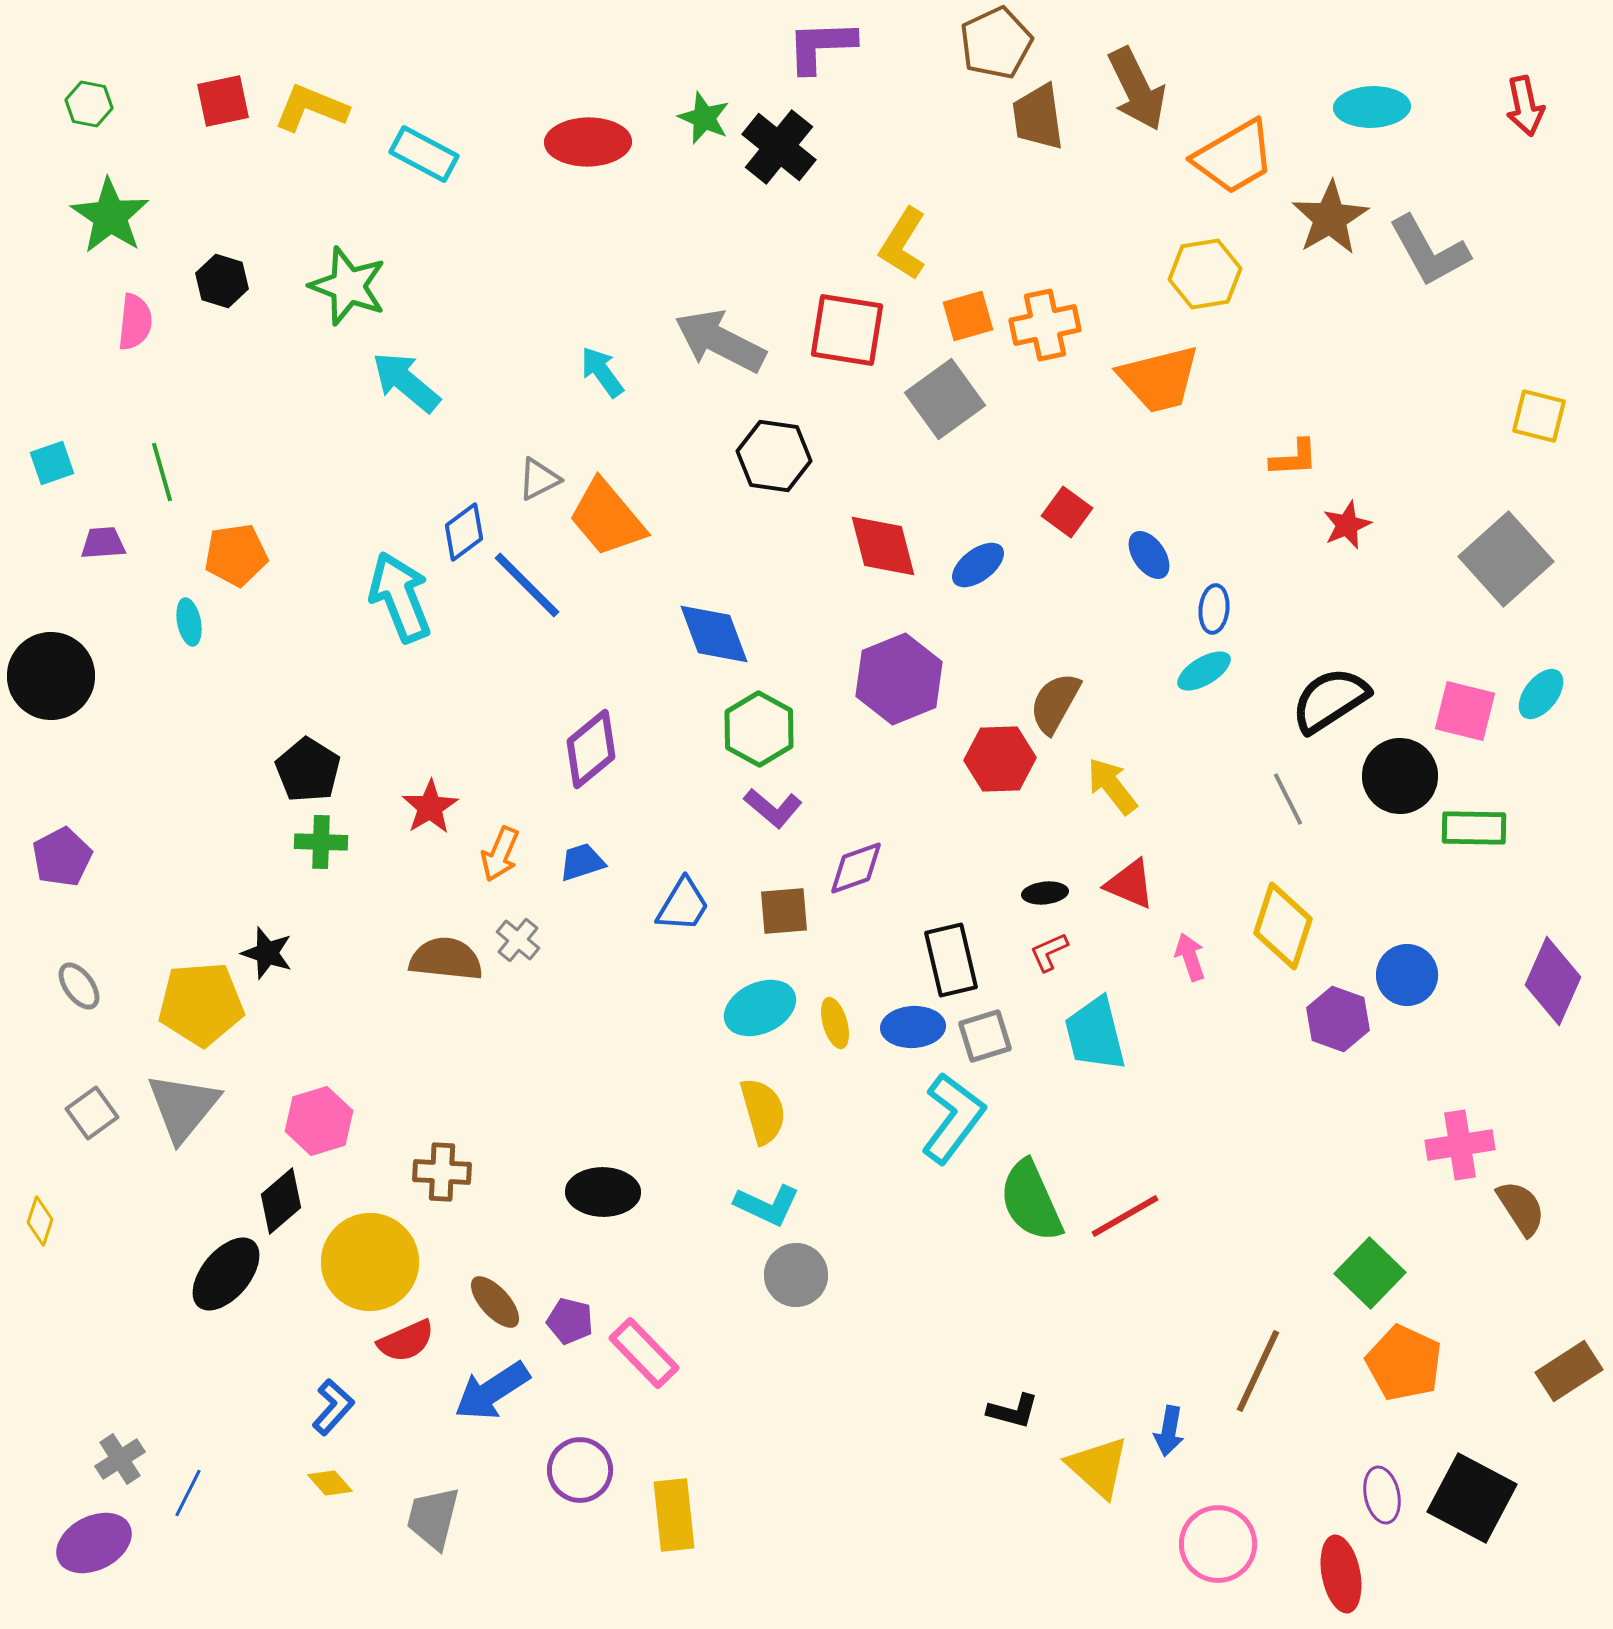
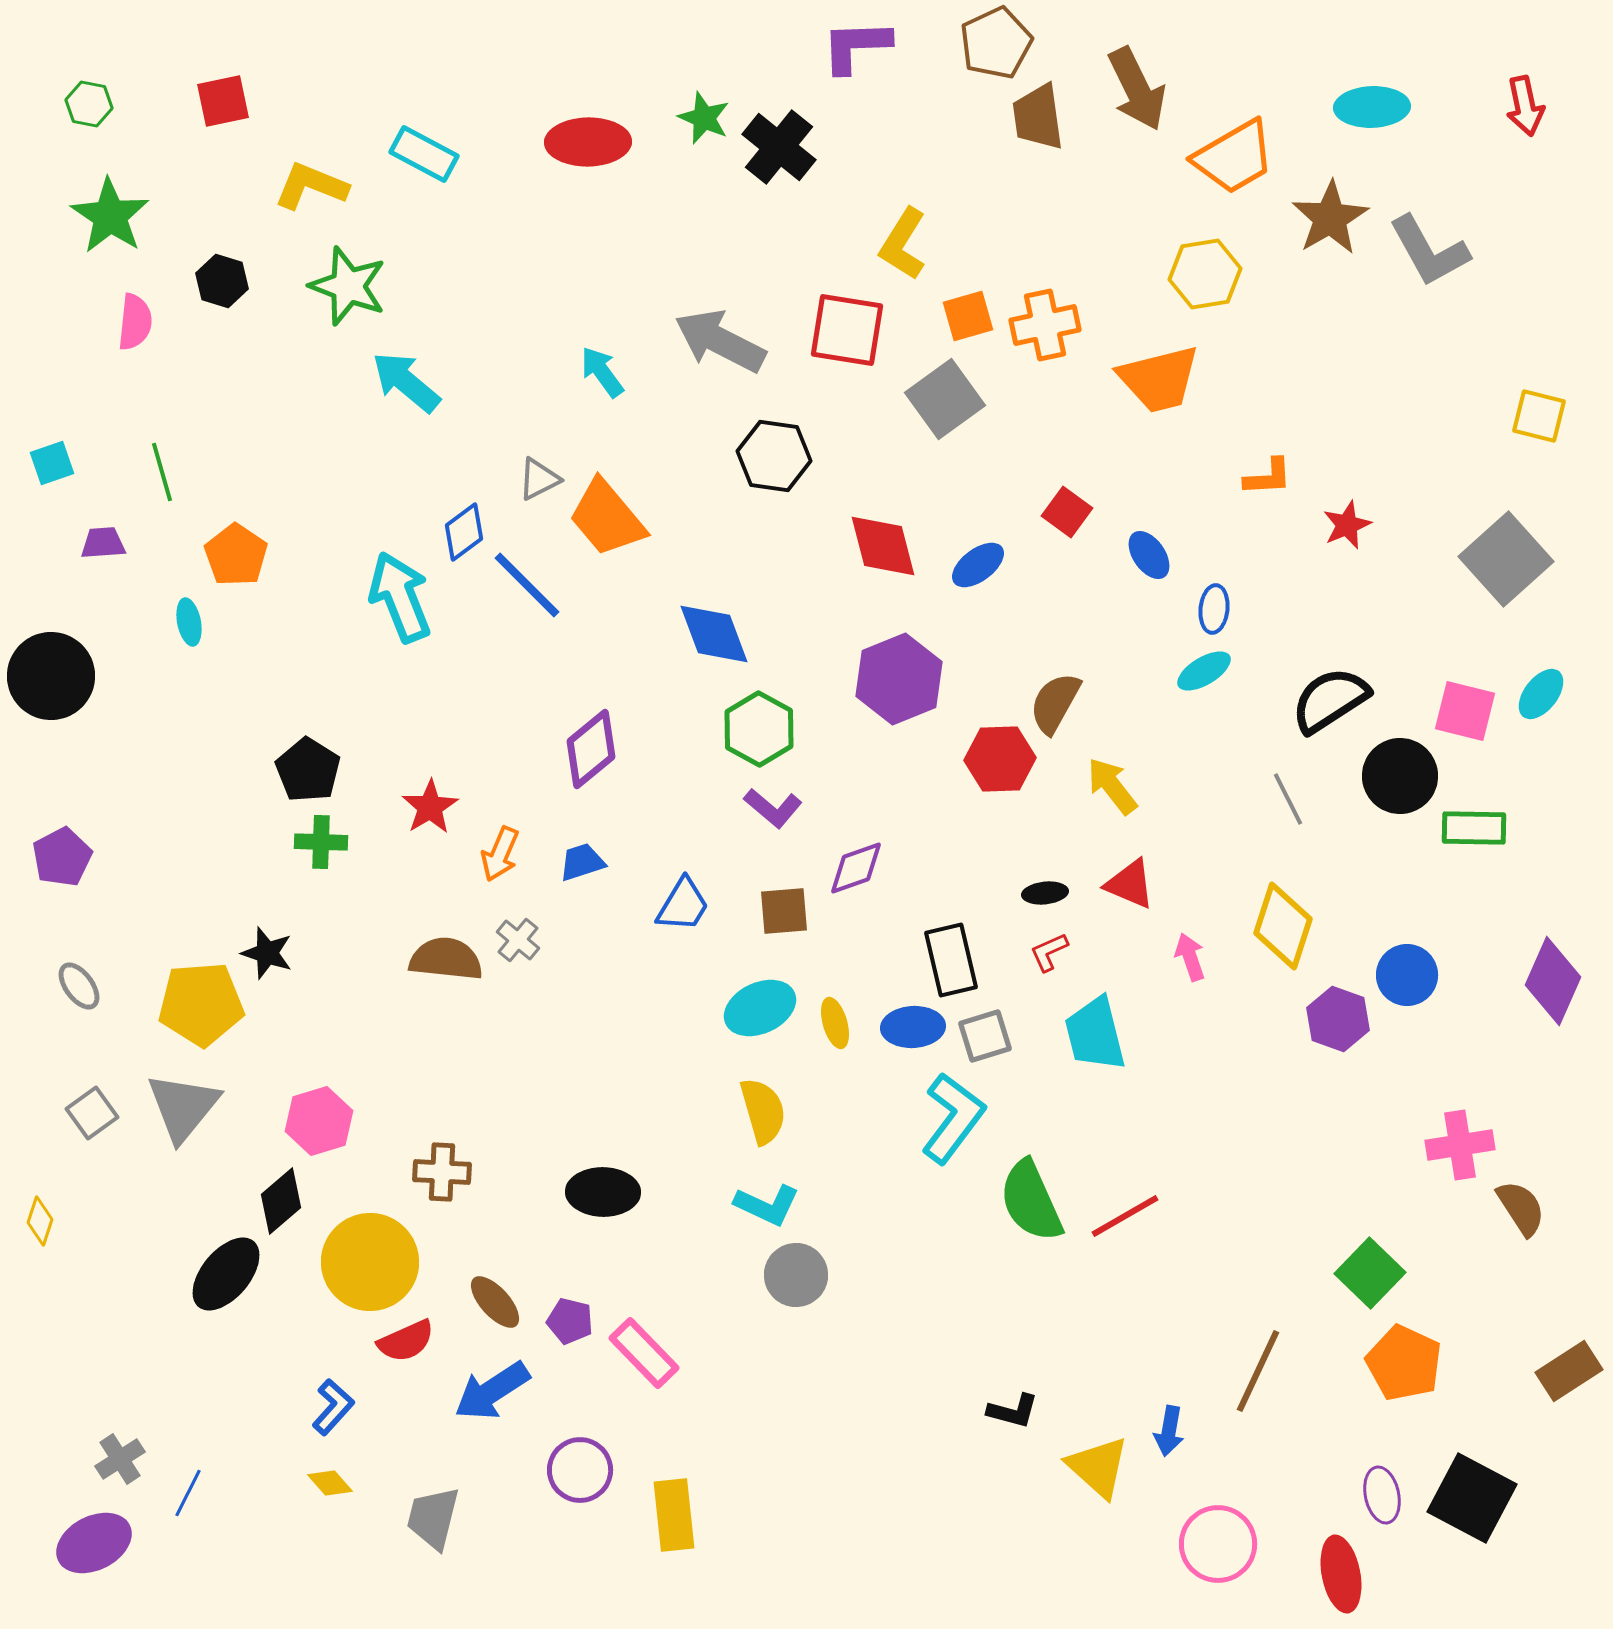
purple L-shape at (821, 46): moved 35 px right
yellow L-shape at (311, 108): moved 78 px down
orange L-shape at (1294, 458): moved 26 px left, 19 px down
orange pentagon at (236, 555): rotated 30 degrees counterclockwise
